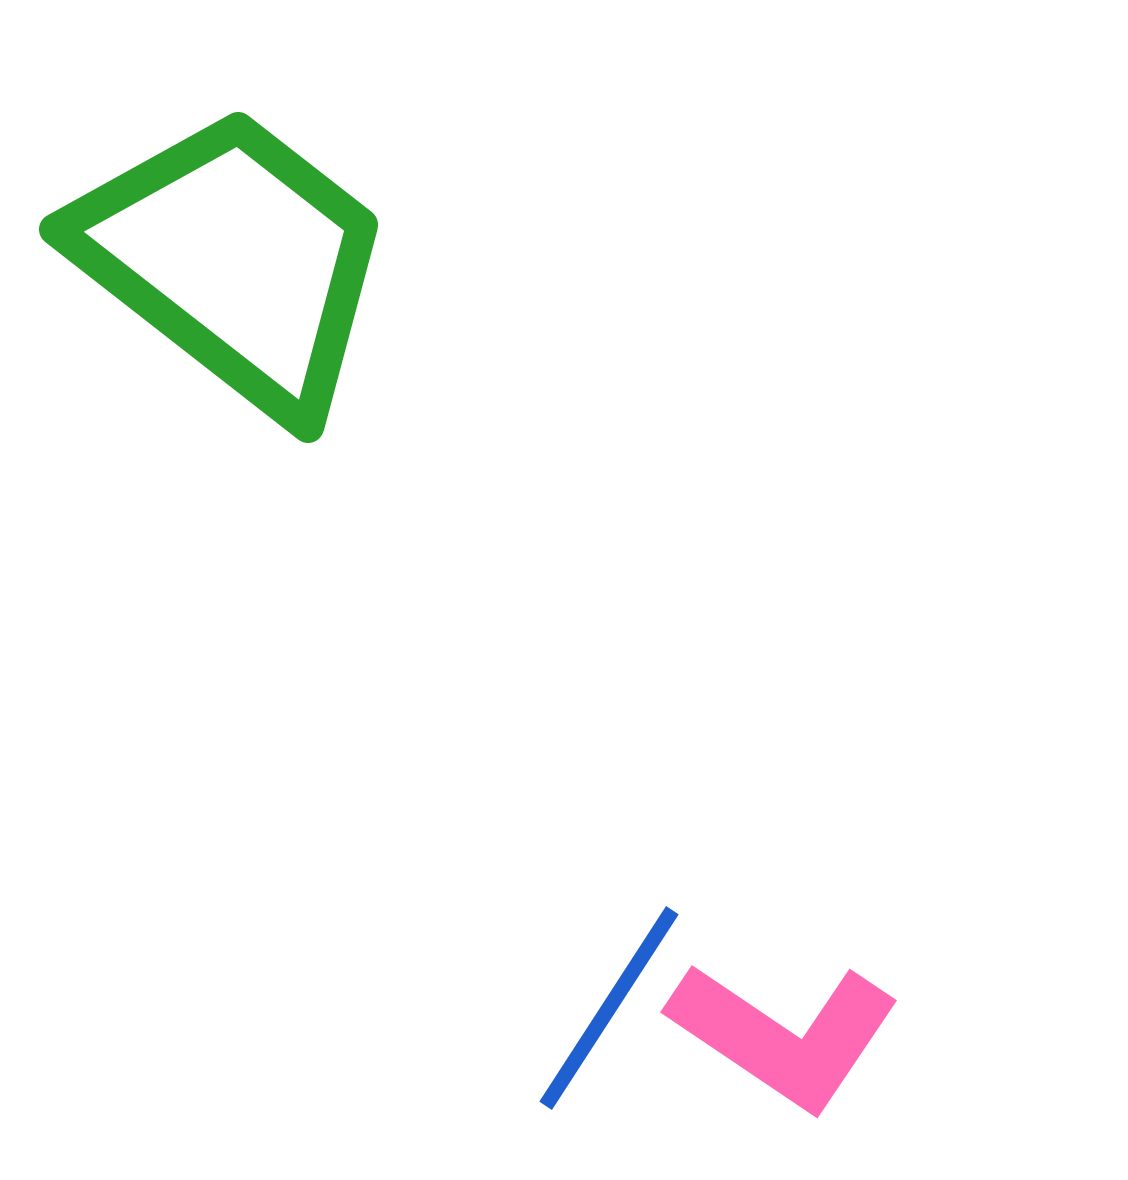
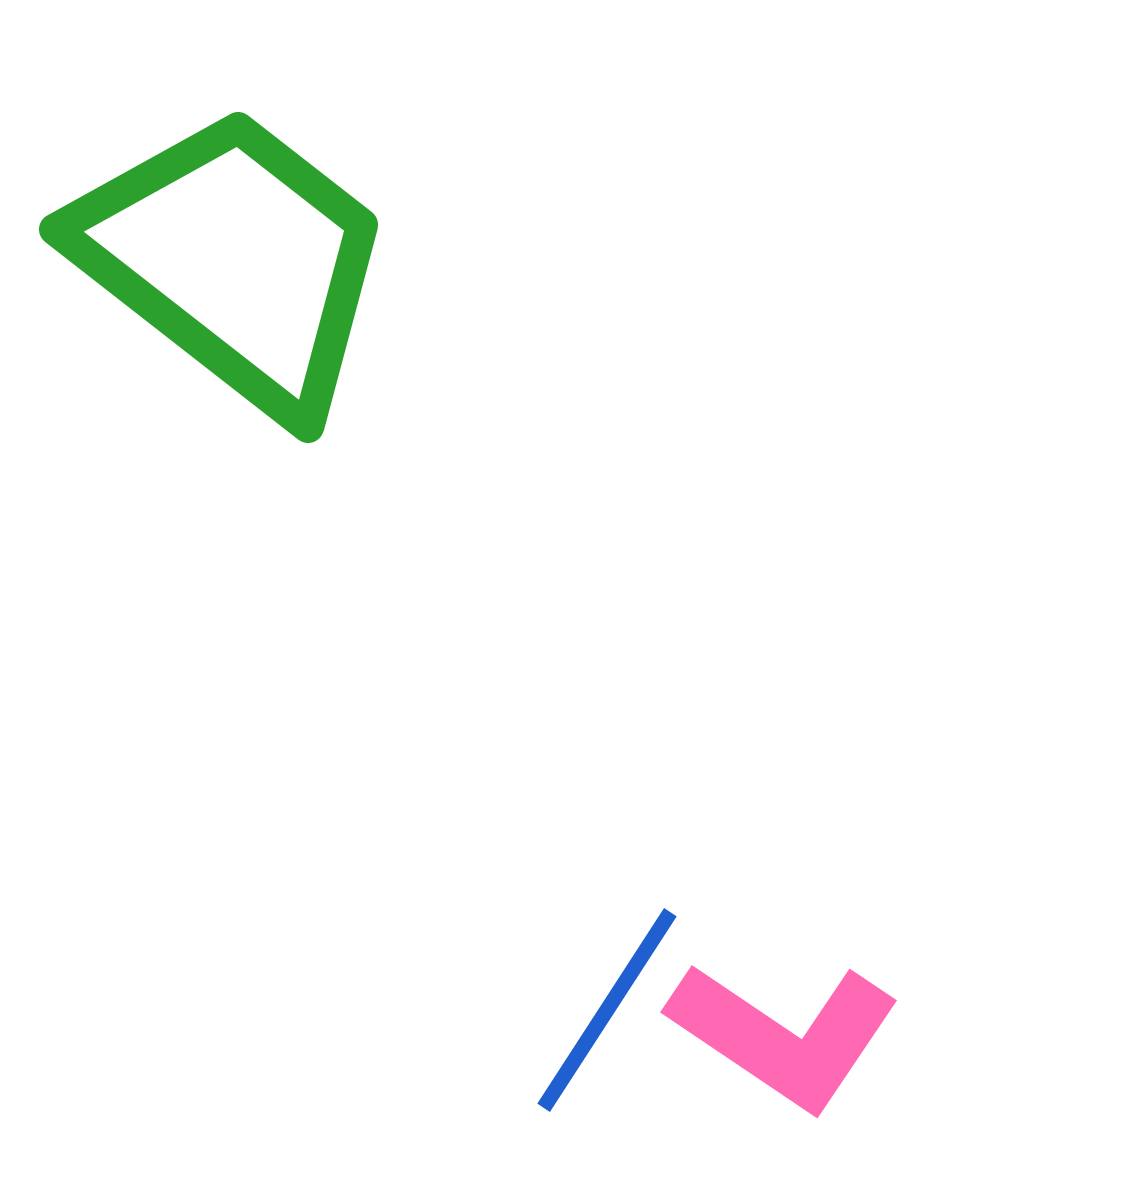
blue line: moved 2 px left, 2 px down
